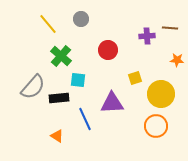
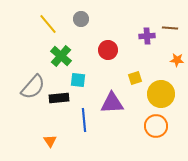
blue line: moved 1 px left, 1 px down; rotated 20 degrees clockwise
orange triangle: moved 7 px left, 5 px down; rotated 24 degrees clockwise
